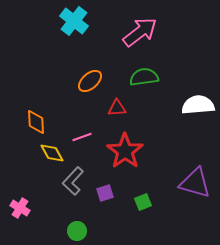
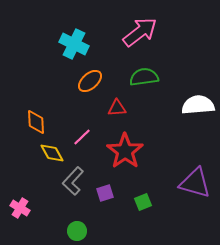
cyan cross: moved 23 px down; rotated 12 degrees counterclockwise
pink line: rotated 24 degrees counterclockwise
